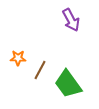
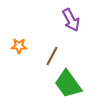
orange star: moved 1 px right, 12 px up
brown line: moved 12 px right, 14 px up
